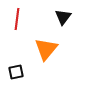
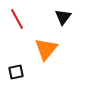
red line: rotated 35 degrees counterclockwise
